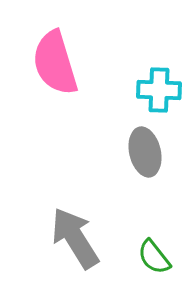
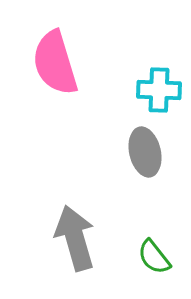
gray arrow: rotated 16 degrees clockwise
